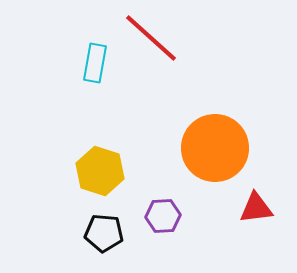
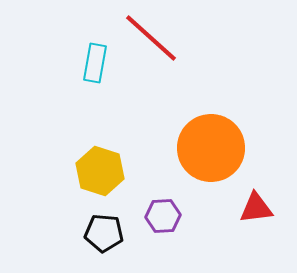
orange circle: moved 4 px left
